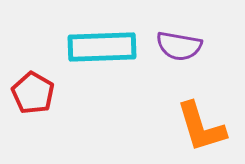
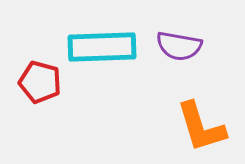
red pentagon: moved 7 px right, 11 px up; rotated 15 degrees counterclockwise
